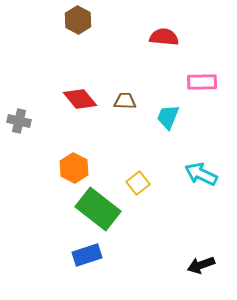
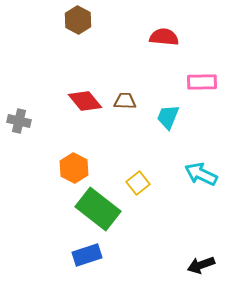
red diamond: moved 5 px right, 2 px down
